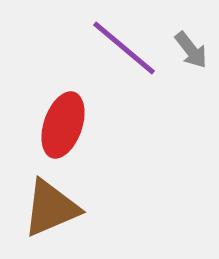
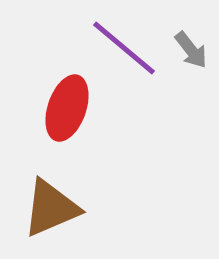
red ellipse: moved 4 px right, 17 px up
